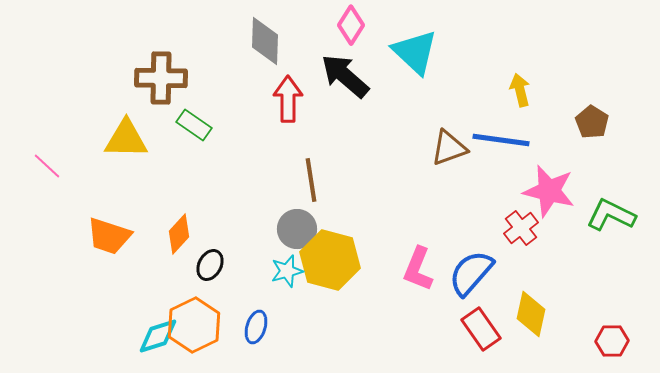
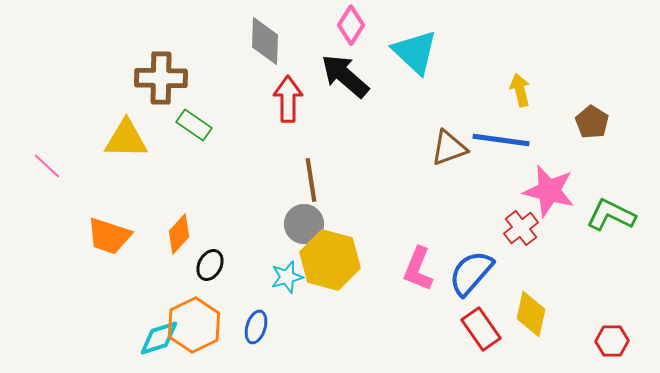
gray circle: moved 7 px right, 5 px up
cyan star: moved 6 px down
cyan diamond: moved 1 px right, 2 px down
